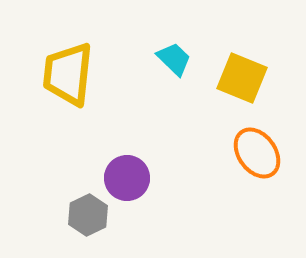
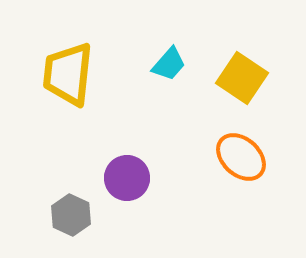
cyan trapezoid: moved 5 px left, 5 px down; rotated 87 degrees clockwise
yellow square: rotated 12 degrees clockwise
orange ellipse: moved 16 px left, 4 px down; rotated 12 degrees counterclockwise
gray hexagon: moved 17 px left; rotated 9 degrees counterclockwise
